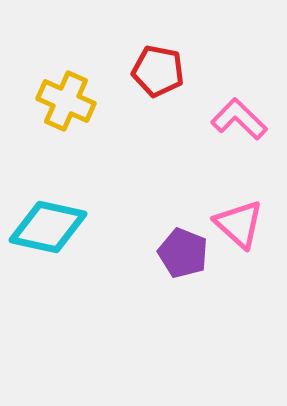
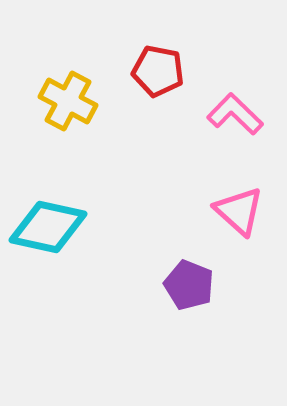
yellow cross: moved 2 px right; rotated 4 degrees clockwise
pink L-shape: moved 4 px left, 5 px up
pink triangle: moved 13 px up
purple pentagon: moved 6 px right, 32 px down
